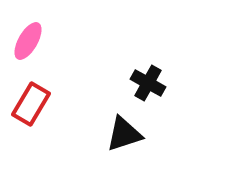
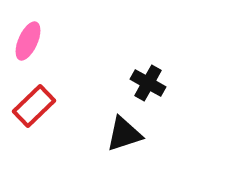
pink ellipse: rotated 6 degrees counterclockwise
red rectangle: moved 3 px right, 2 px down; rotated 15 degrees clockwise
